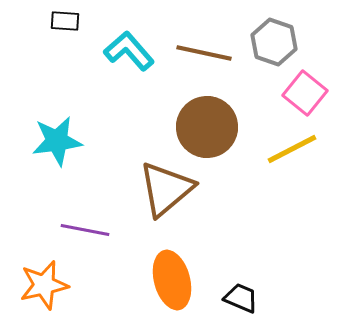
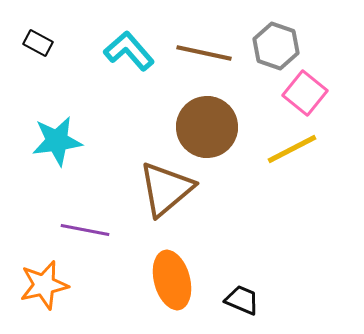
black rectangle: moved 27 px left, 22 px down; rotated 24 degrees clockwise
gray hexagon: moved 2 px right, 4 px down
black trapezoid: moved 1 px right, 2 px down
